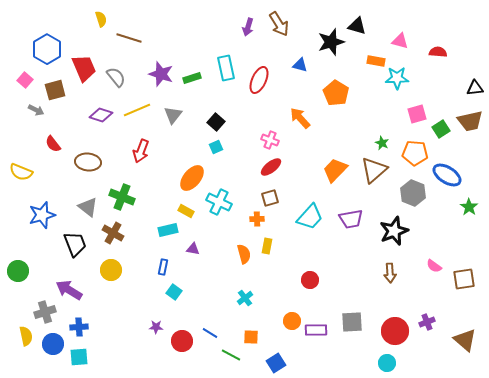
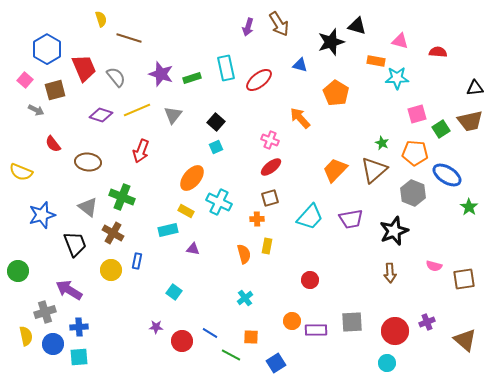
red ellipse at (259, 80): rotated 28 degrees clockwise
pink semicircle at (434, 266): rotated 21 degrees counterclockwise
blue rectangle at (163, 267): moved 26 px left, 6 px up
